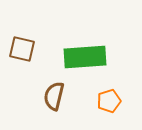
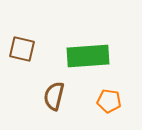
green rectangle: moved 3 px right, 1 px up
orange pentagon: rotated 25 degrees clockwise
